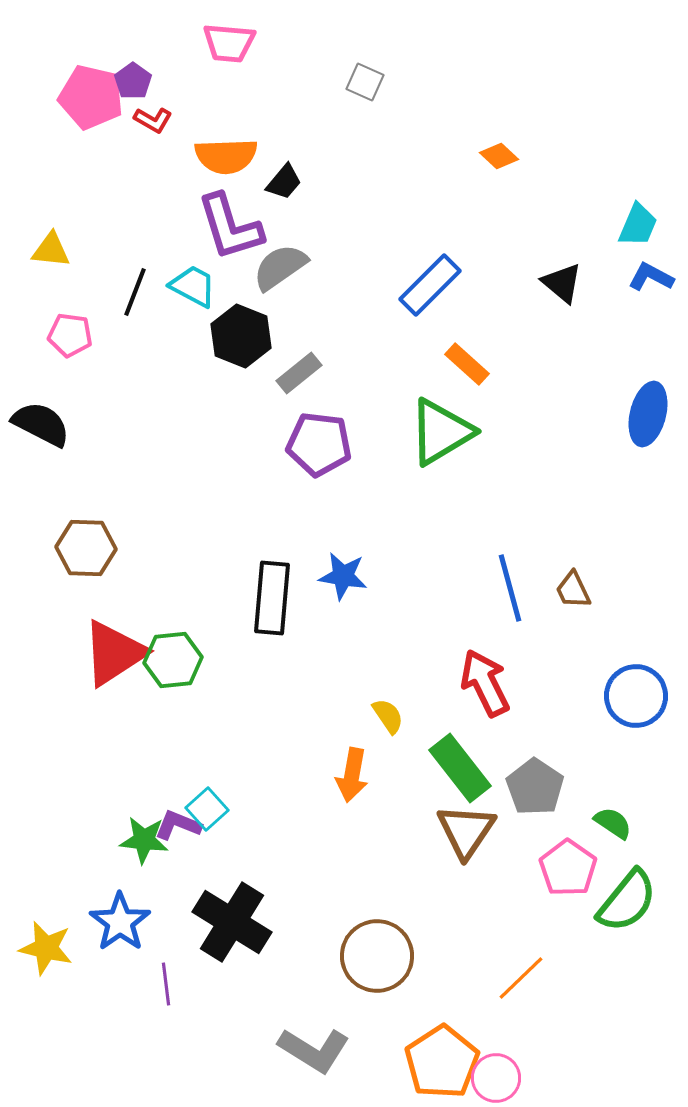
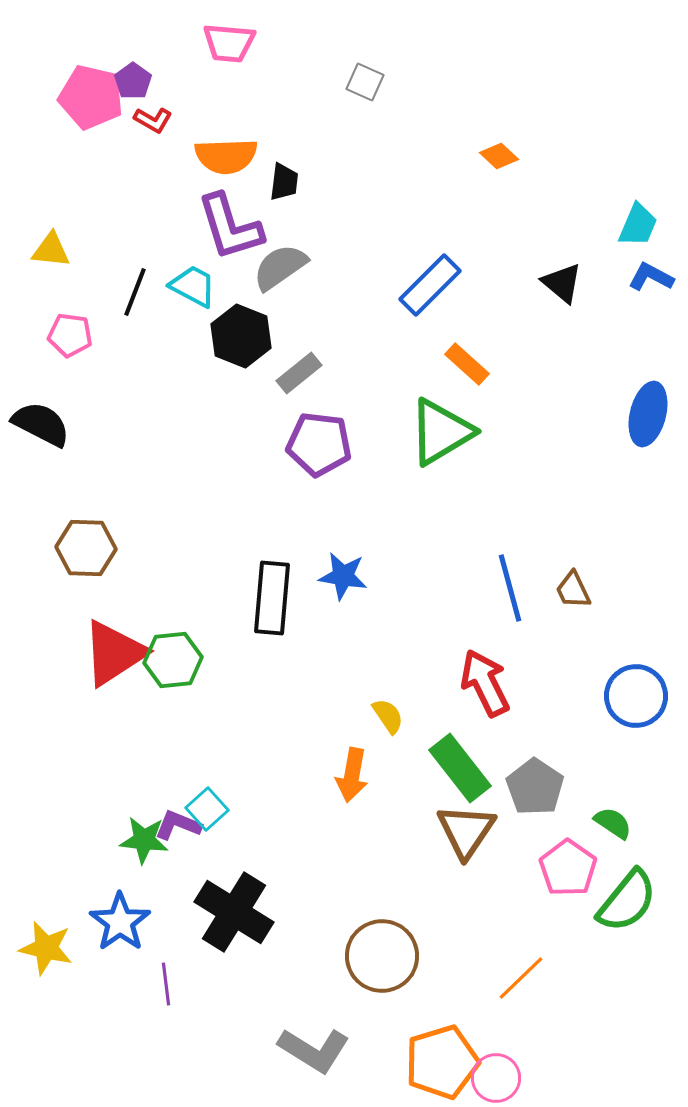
black trapezoid at (284, 182): rotated 33 degrees counterclockwise
black cross at (232, 922): moved 2 px right, 10 px up
brown circle at (377, 956): moved 5 px right
orange pentagon at (442, 1062): rotated 16 degrees clockwise
